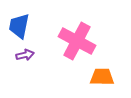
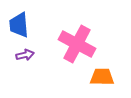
blue trapezoid: moved 1 px up; rotated 16 degrees counterclockwise
pink cross: moved 3 px down
